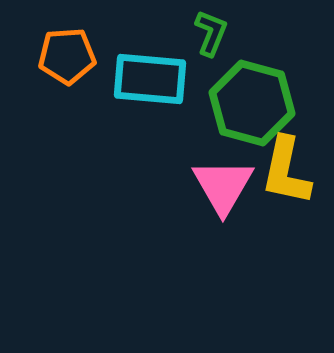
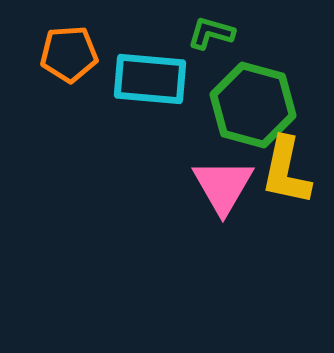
green L-shape: rotated 96 degrees counterclockwise
orange pentagon: moved 2 px right, 2 px up
green hexagon: moved 1 px right, 2 px down
